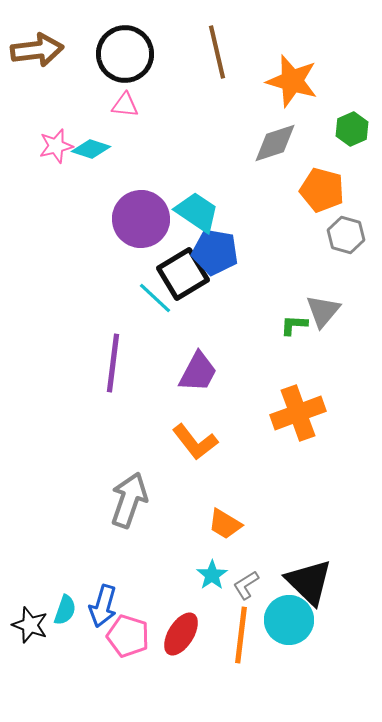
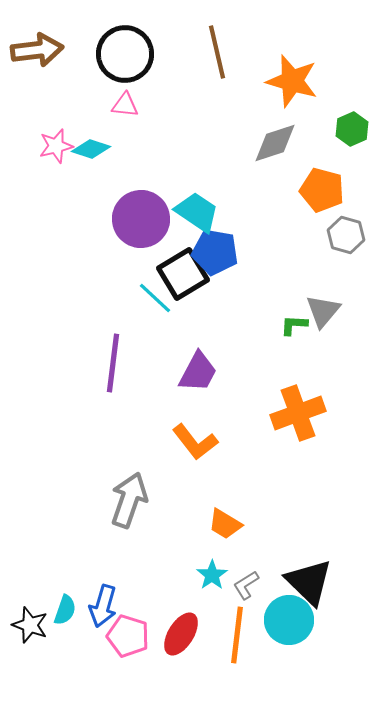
orange line: moved 4 px left
